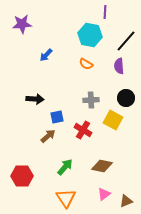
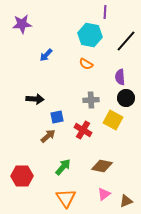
purple semicircle: moved 1 px right, 11 px down
green arrow: moved 2 px left
